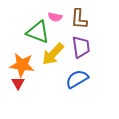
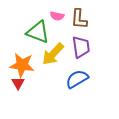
pink semicircle: moved 2 px right, 1 px up
